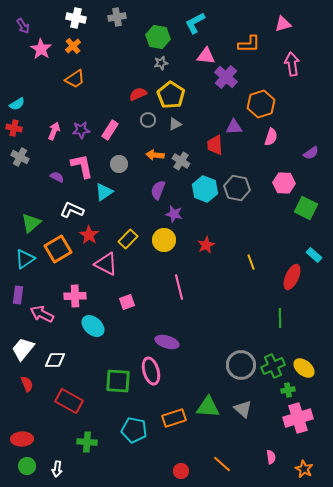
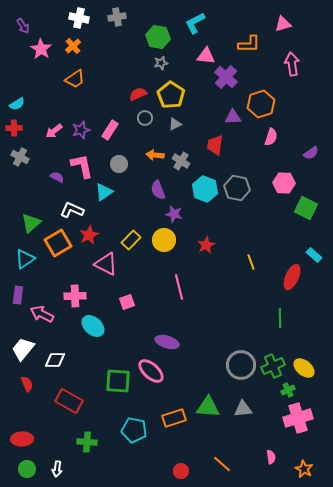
white cross at (76, 18): moved 3 px right
gray circle at (148, 120): moved 3 px left, 2 px up
purple triangle at (234, 127): moved 1 px left, 10 px up
red cross at (14, 128): rotated 14 degrees counterclockwise
purple star at (81, 130): rotated 12 degrees counterclockwise
pink arrow at (54, 131): rotated 150 degrees counterclockwise
red trapezoid at (215, 145): rotated 10 degrees clockwise
purple semicircle at (158, 190): rotated 42 degrees counterclockwise
red star at (89, 235): rotated 12 degrees clockwise
yellow rectangle at (128, 239): moved 3 px right, 1 px down
orange square at (58, 249): moved 6 px up
pink ellipse at (151, 371): rotated 32 degrees counterclockwise
green cross at (288, 390): rotated 16 degrees counterclockwise
gray triangle at (243, 409): rotated 48 degrees counterclockwise
green circle at (27, 466): moved 3 px down
